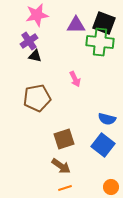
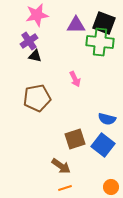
brown square: moved 11 px right
